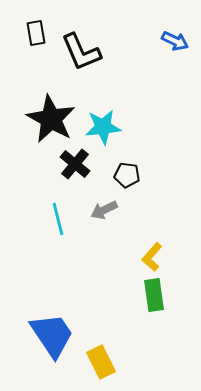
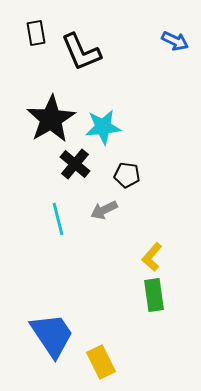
black star: rotated 12 degrees clockwise
